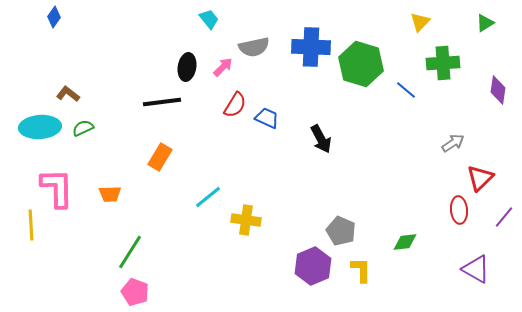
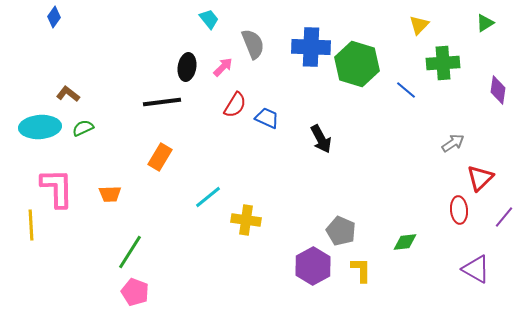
yellow triangle: moved 1 px left, 3 px down
gray semicircle: moved 1 px left, 3 px up; rotated 100 degrees counterclockwise
green hexagon: moved 4 px left
purple hexagon: rotated 6 degrees counterclockwise
